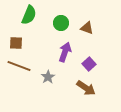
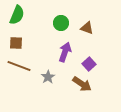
green semicircle: moved 12 px left
brown arrow: moved 4 px left, 4 px up
